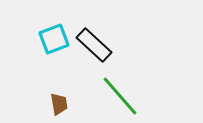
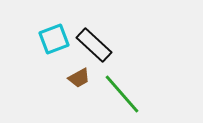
green line: moved 2 px right, 2 px up
brown trapezoid: moved 20 px right, 26 px up; rotated 70 degrees clockwise
